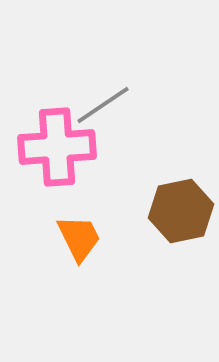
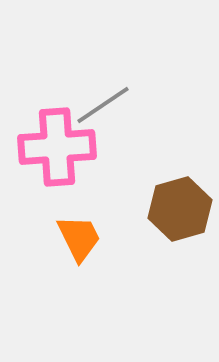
brown hexagon: moved 1 px left, 2 px up; rotated 4 degrees counterclockwise
